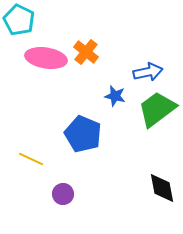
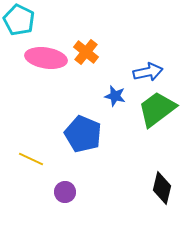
black diamond: rotated 24 degrees clockwise
purple circle: moved 2 px right, 2 px up
